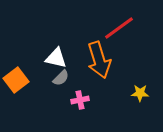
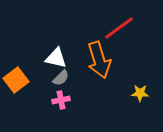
pink cross: moved 19 px left
